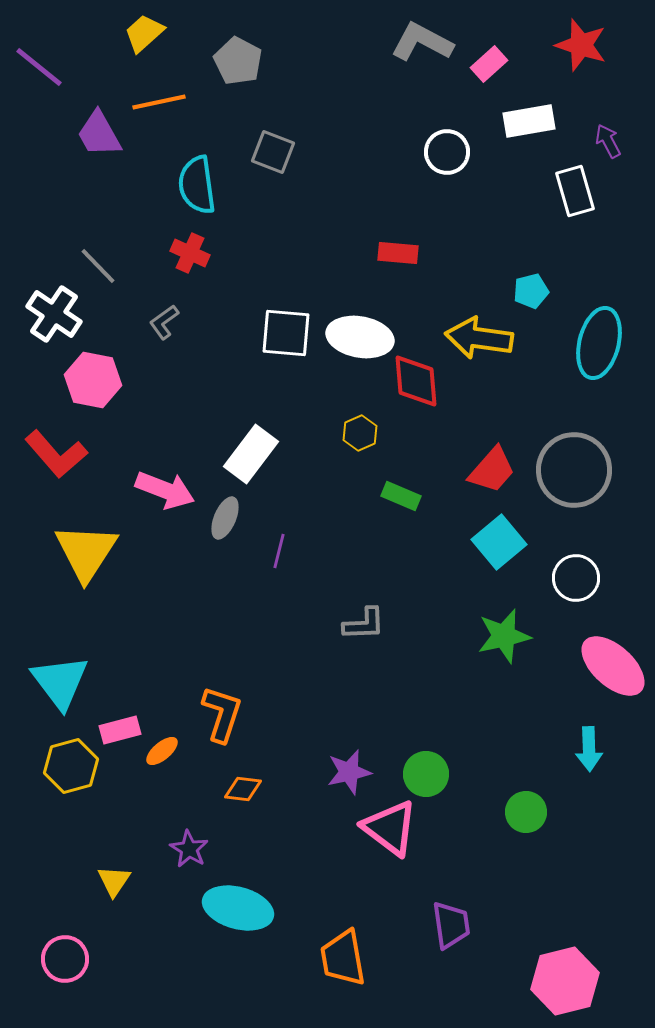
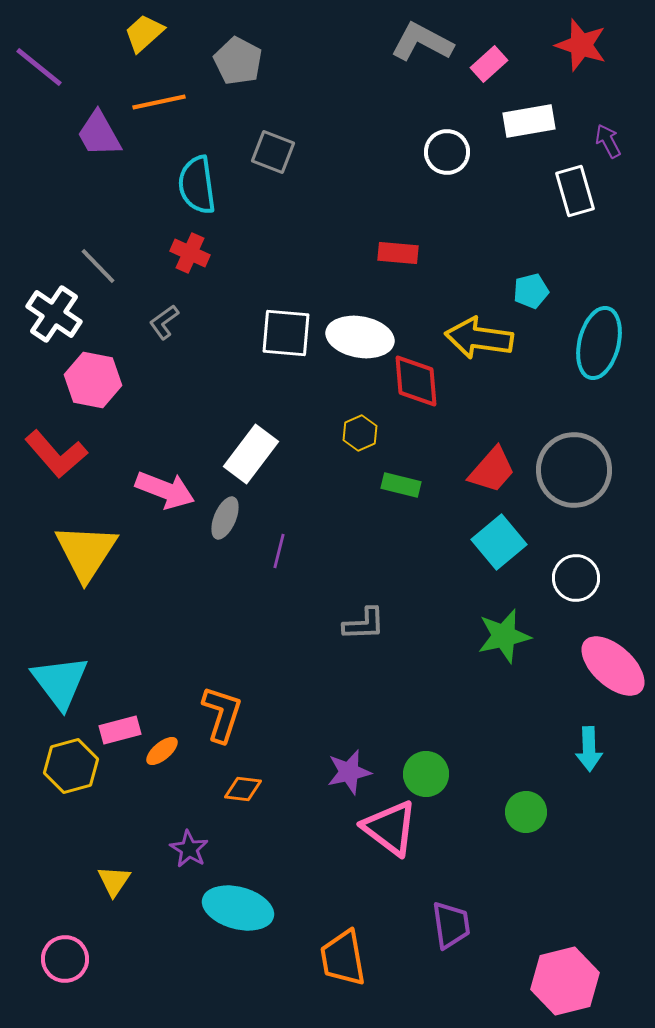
green rectangle at (401, 496): moved 11 px up; rotated 9 degrees counterclockwise
